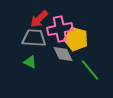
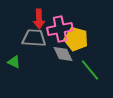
red arrow: rotated 48 degrees counterclockwise
green triangle: moved 16 px left
